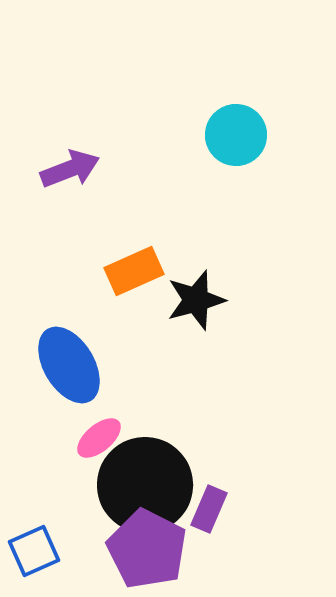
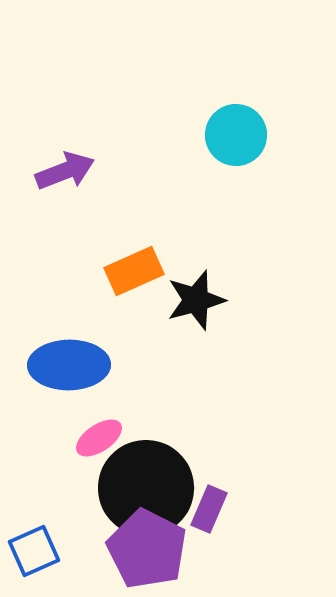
purple arrow: moved 5 px left, 2 px down
blue ellipse: rotated 60 degrees counterclockwise
pink ellipse: rotated 6 degrees clockwise
black circle: moved 1 px right, 3 px down
